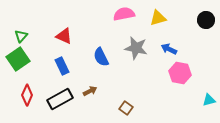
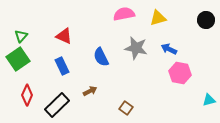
black rectangle: moved 3 px left, 6 px down; rotated 15 degrees counterclockwise
